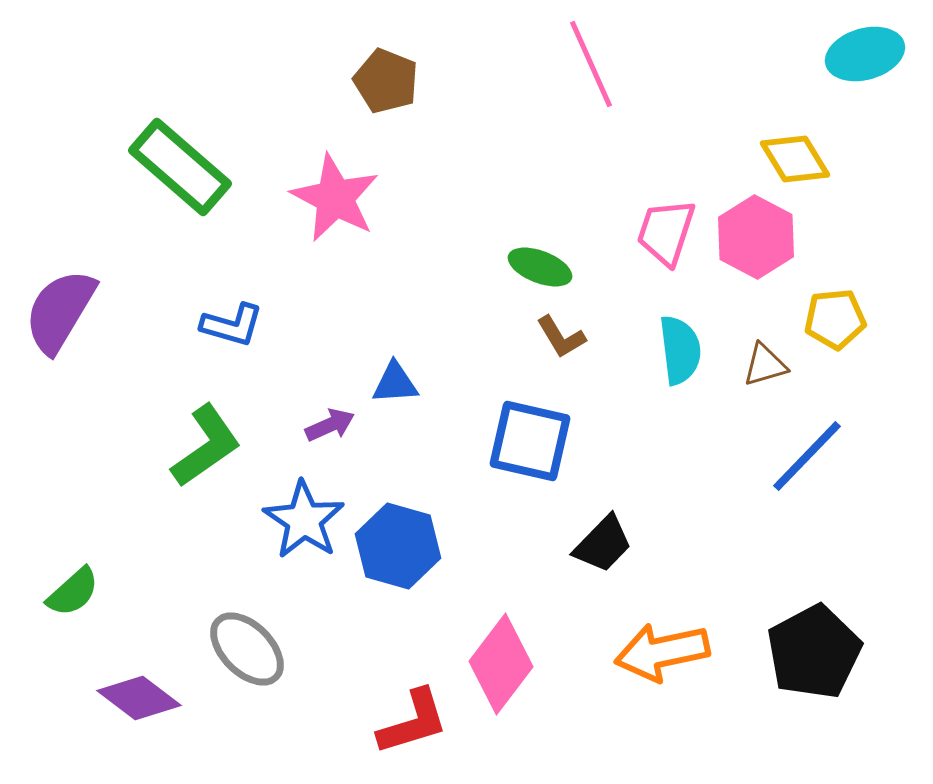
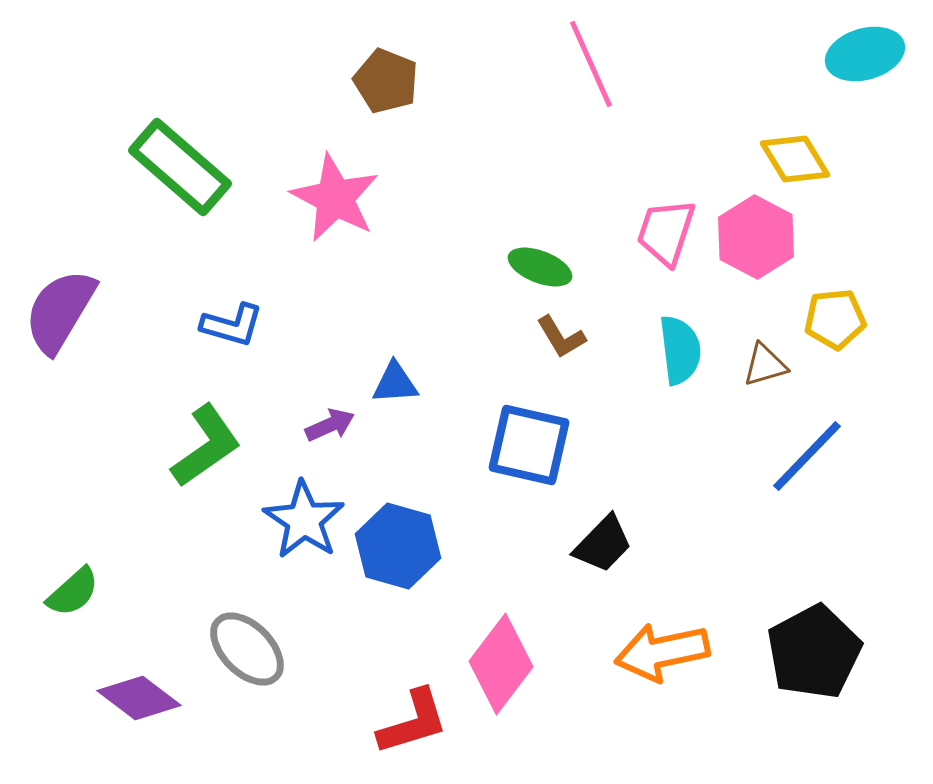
blue square: moved 1 px left, 4 px down
